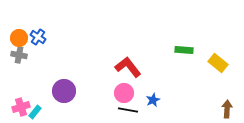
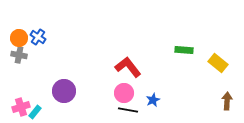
brown arrow: moved 8 px up
